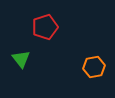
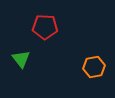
red pentagon: rotated 20 degrees clockwise
